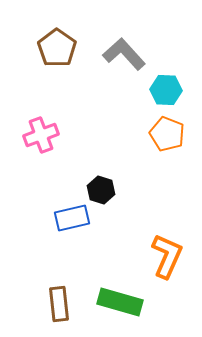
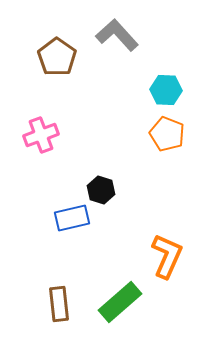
brown pentagon: moved 9 px down
gray L-shape: moved 7 px left, 19 px up
green rectangle: rotated 57 degrees counterclockwise
